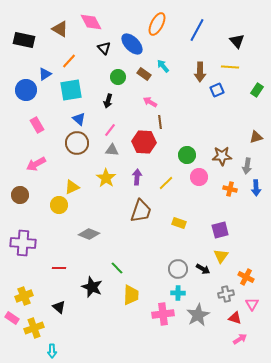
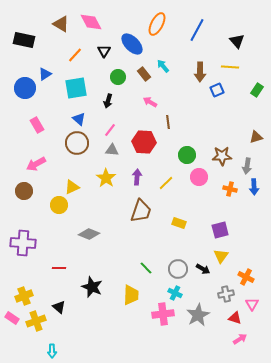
brown triangle at (60, 29): moved 1 px right, 5 px up
black triangle at (104, 48): moved 3 px down; rotated 16 degrees clockwise
orange line at (69, 61): moved 6 px right, 6 px up
brown rectangle at (144, 74): rotated 16 degrees clockwise
blue circle at (26, 90): moved 1 px left, 2 px up
cyan square at (71, 90): moved 5 px right, 2 px up
brown line at (160, 122): moved 8 px right
blue arrow at (256, 188): moved 2 px left, 1 px up
brown circle at (20, 195): moved 4 px right, 4 px up
green line at (117, 268): moved 29 px right
cyan cross at (178, 293): moved 3 px left; rotated 24 degrees clockwise
yellow cross at (34, 328): moved 2 px right, 7 px up
